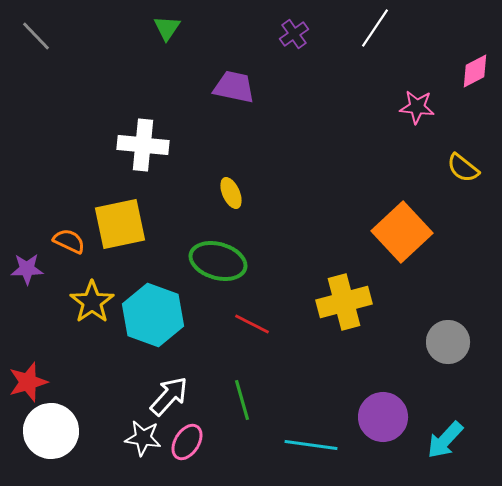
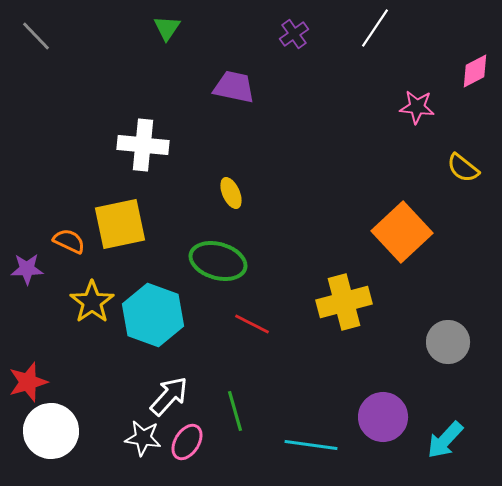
green line: moved 7 px left, 11 px down
